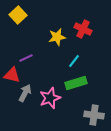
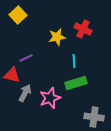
cyan line: rotated 40 degrees counterclockwise
gray cross: moved 2 px down
